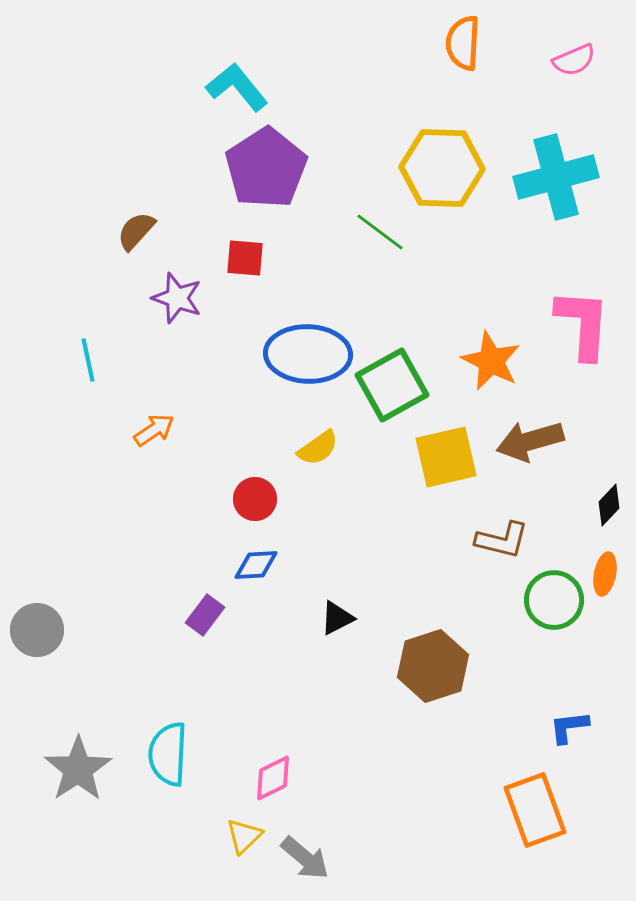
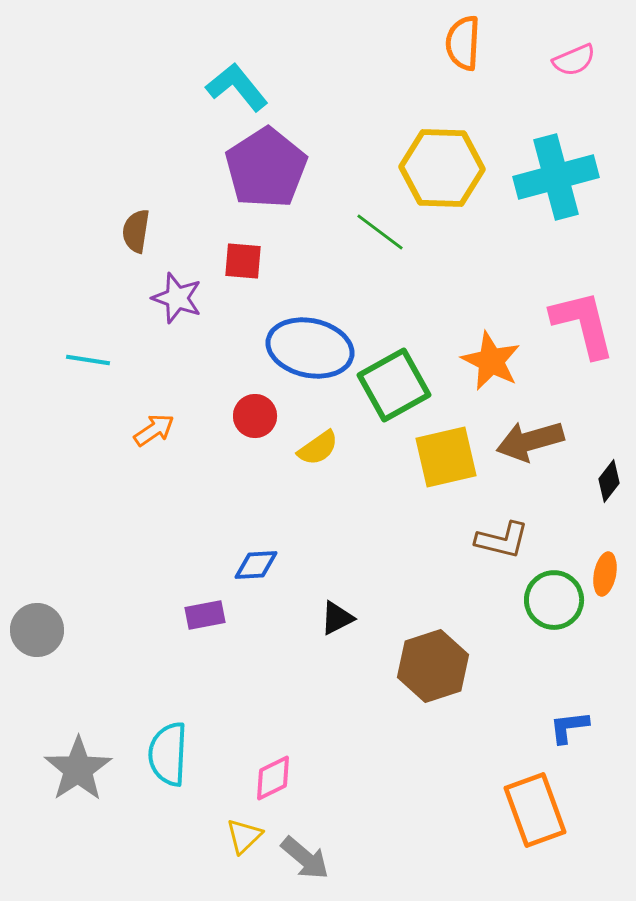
brown semicircle: rotated 33 degrees counterclockwise
red square: moved 2 px left, 3 px down
pink L-shape: rotated 18 degrees counterclockwise
blue ellipse: moved 2 px right, 6 px up; rotated 10 degrees clockwise
cyan line: rotated 69 degrees counterclockwise
green square: moved 2 px right
red circle: moved 83 px up
black diamond: moved 24 px up; rotated 6 degrees counterclockwise
purple rectangle: rotated 42 degrees clockwise
